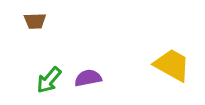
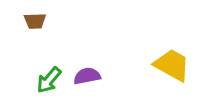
purple semicircle: moved 1 px left, 2 px up
